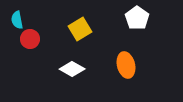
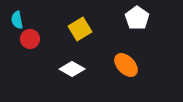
orange ellipse: rotated 30 degrees counterclockwise
